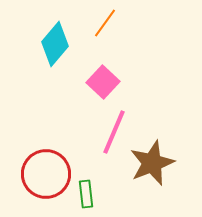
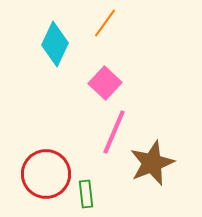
cyan diamond: rotated 15 degrees counterclockwise
pink square: moved 2 px right, 1 px down
